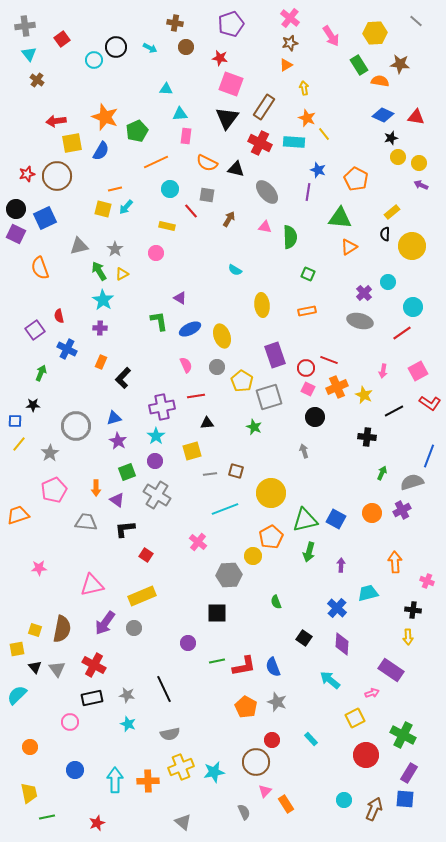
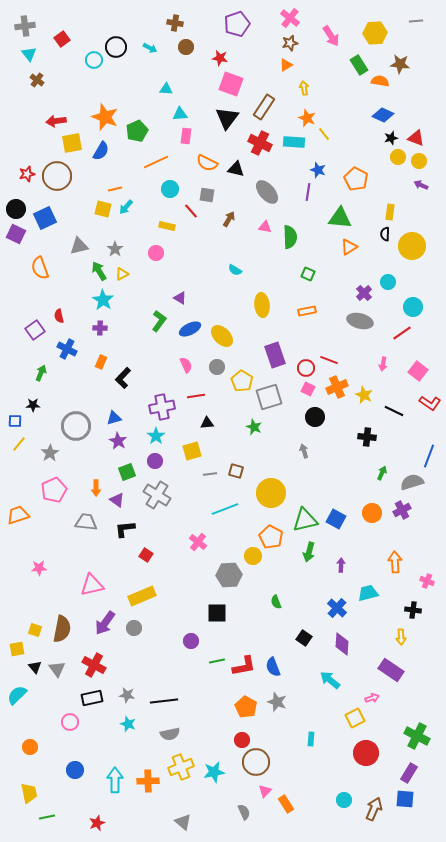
gray line at (416, 21): rotated 48 degrees counterclockwise
purple pentagon at (231, 24): moved 6 px right
red triangle at (416, 117): moved 21 px down; rotated 12 degrees clockwise
yellow circle at (419, 163): moved 2 px up
yellow rectangle at (392, 212): moved 2 px left; rotated 42 degrees counterclockwise
green L-shape at (159, 321): rotated 45 degrees clockwise
yellow ellipse at (222, 336): rotated 25 degrees counterclockwise
pink arrow at (383, 371): moved 7 px up
pink square at (418, 371): rotated 24 degrees counterclockwise
black line at (394, 411): rotated 54 degrees clockwise
orange pentagon at (271, 537): rotated 15 degrees counterclockwise
yellow arrow at (408, 637): moved 7 px left
purple circle at (188, 643): moved 3 px right, 2 px up
black line at (164, 689): moved 12 px down; rotated 72 degrees counterclockwise
pink arrow at (372, 693): moved 5 px down
green cross at (403, 735): moved 14 px right, 1 px down
cyan rectangle at (311, 739): rotated 48 degrees clockwise
red circle at (272, 740): moved 30 px left
red circle at (366, 755): moved 2 px up
